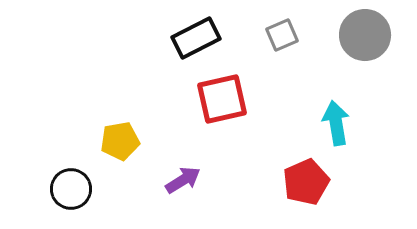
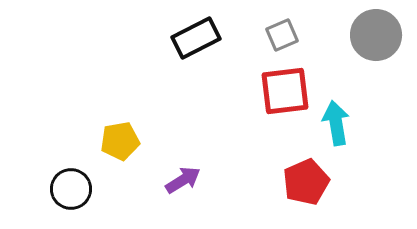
gray circle: moved 11 px right
red square: moved 63 px right, 8 px up; rotated 6 degrees clockwise
